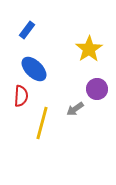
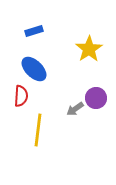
blue rectangle: moved 7 px right, 1 px down; rotated 36 degrees clockwise
purple circle: moved 1 px left, 9 px down
yellow line: moved 4 px left, 7 px down; rotated 8 degrees counterclockwise
